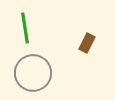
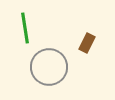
gray circle: moved 16 px right, 6 px up
